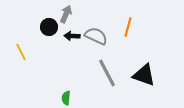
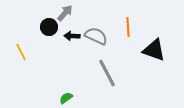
gray arrow: moved 1 px left, 1 px up; rotated 18 degrees clockwise
orange line: rotated 18 degrees counterclockwise
black triangle: moved 10 px right, 25 px up
green semicircle: rotated 48 degrees clockwise
